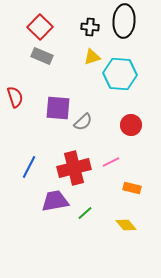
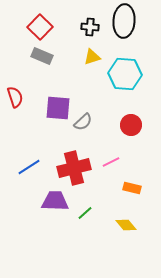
cyan hexagon: moved 5 px right
blue line: rotated 30 degrees clockwise
purple trapezoid: rotated 12 degrees clockwise
